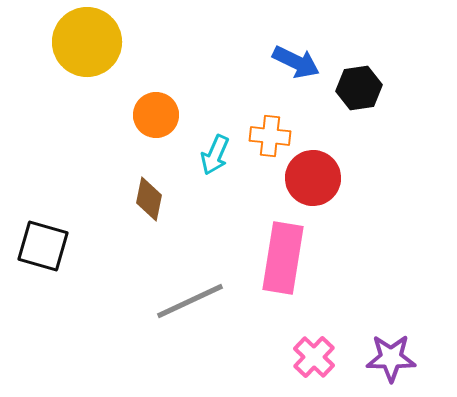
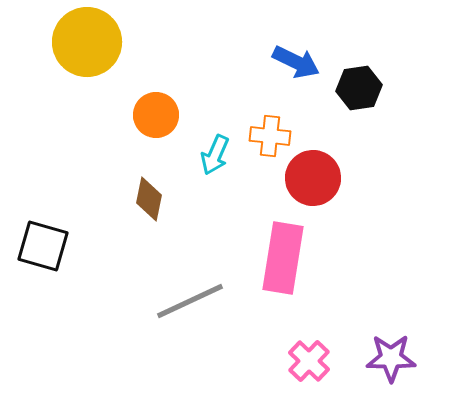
pink cross: moved 5 px left, 4 px down
